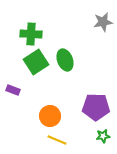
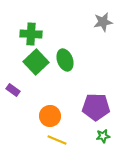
green square: rotated 10 degrees counterclockwise
purple rectangle: rotated 16 degrees clockwise
